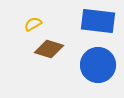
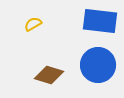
blue rectangle: moved 2 px right
brown diamond: moved 26 px down
